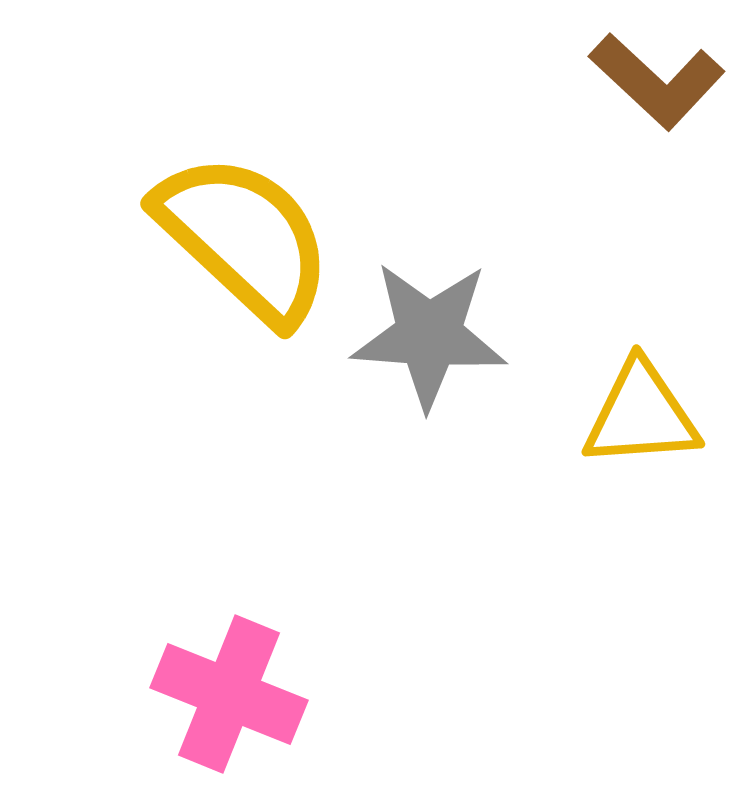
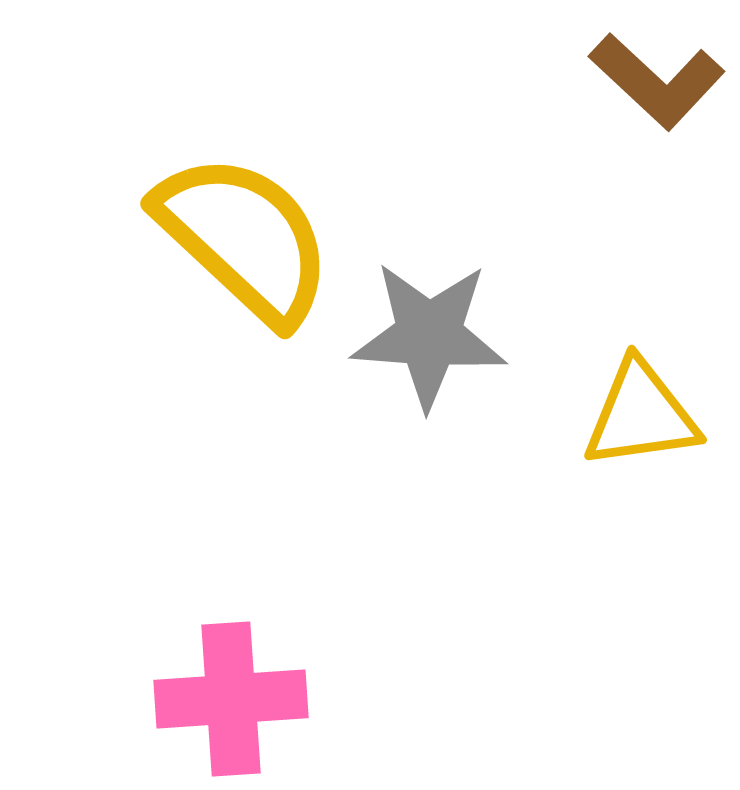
yellow triangle: rotated 4 degrees counterclockwise
pink cross: moved 2 px right, 5 px down; rotated 26 degrees counterclockwise
